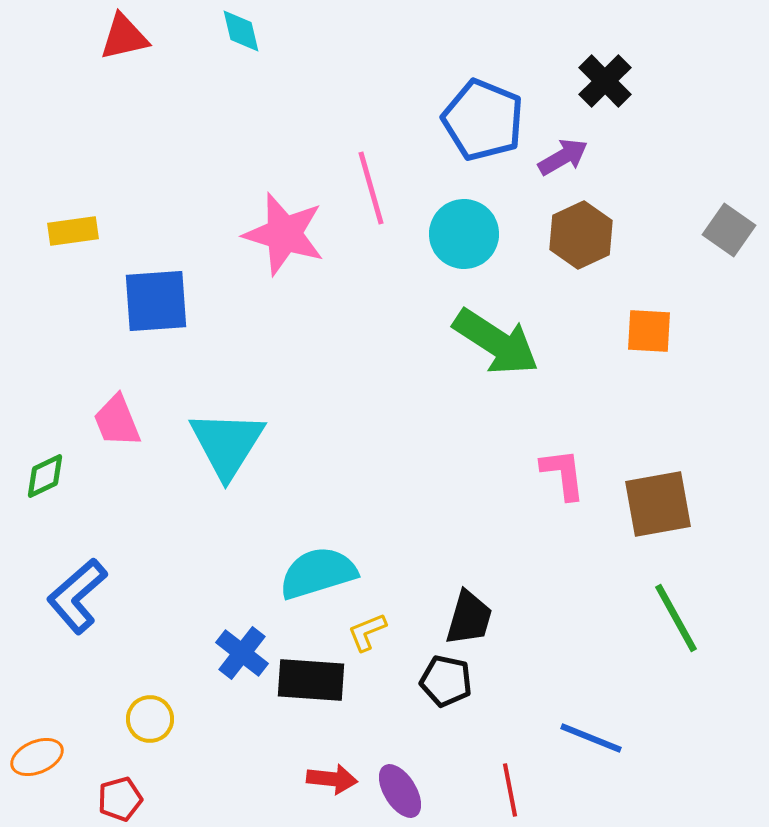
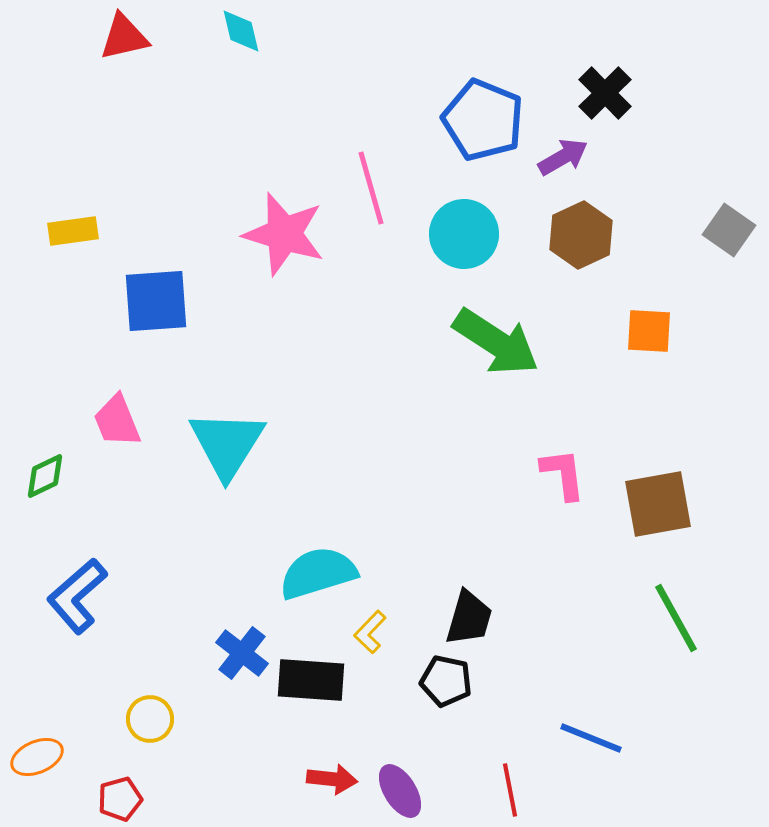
black cross: moved 12 px down
yellow L-shape: moved 3 px right; rotated 24 degrees counterclockwise
